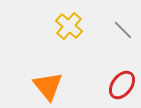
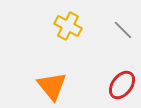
yellow cross: moved 1 px left; rotated 12 degrees counterclockwise
orange triangle: moved 4 px right
